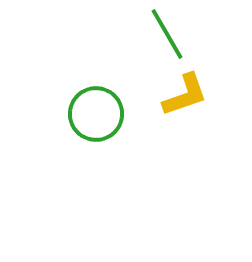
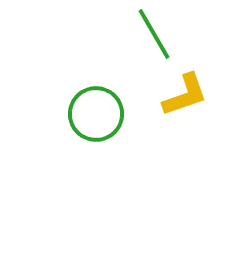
green line: moved 13 px left
